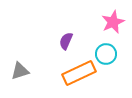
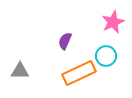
purple semicircle: moved 1 px left
cyan circle: moved 2 px down
gray triangle: rotated 18 degrees clockwise
